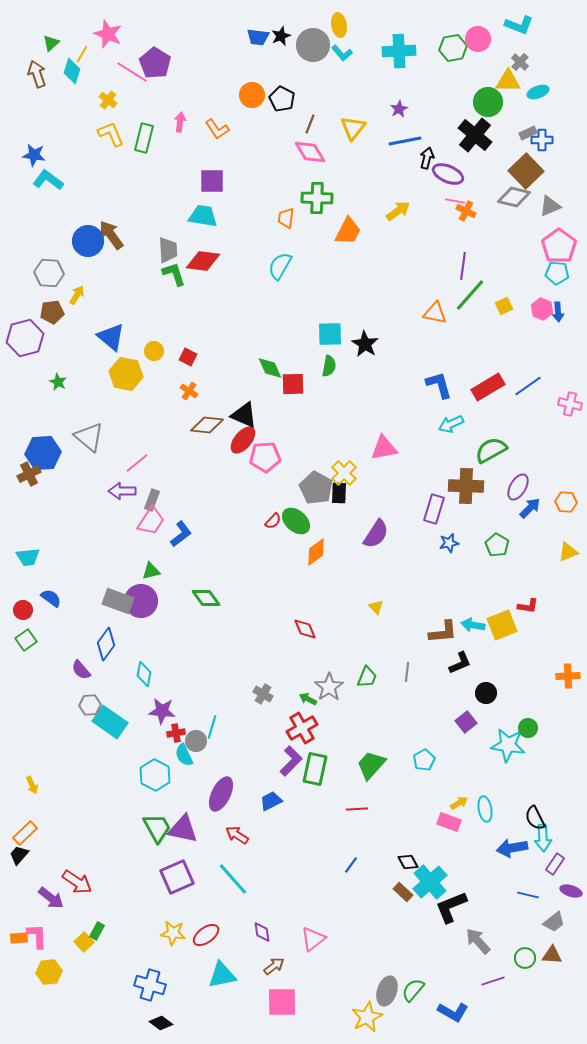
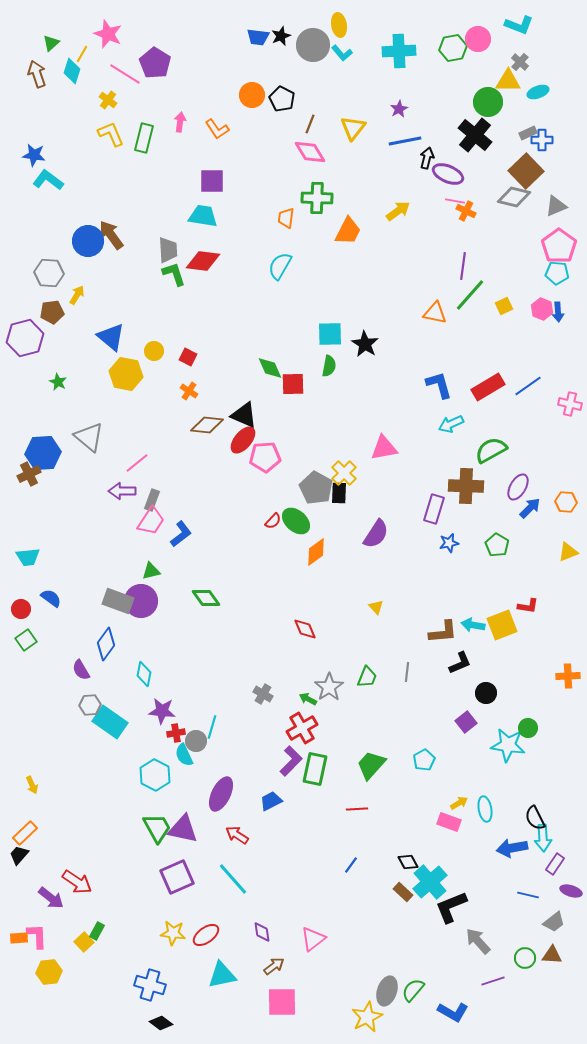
pink line at (132, 72): moved 7 px left, 2 px down
gray triangle at (550, 206): moved 6 px right
red circle at (23, 610): moved 2 px left, 1 px up
purple semicircle at (81, 670): rotated 10 degrees clockwise
